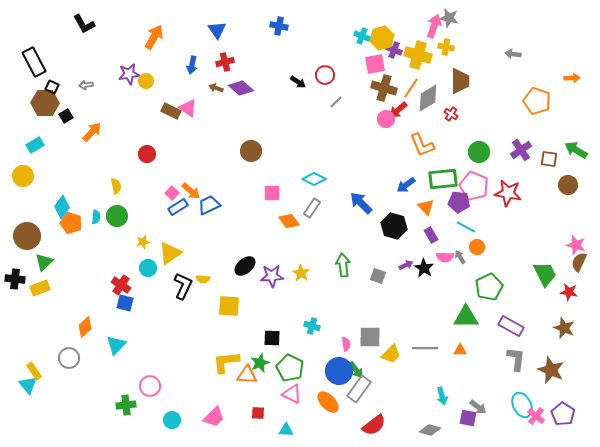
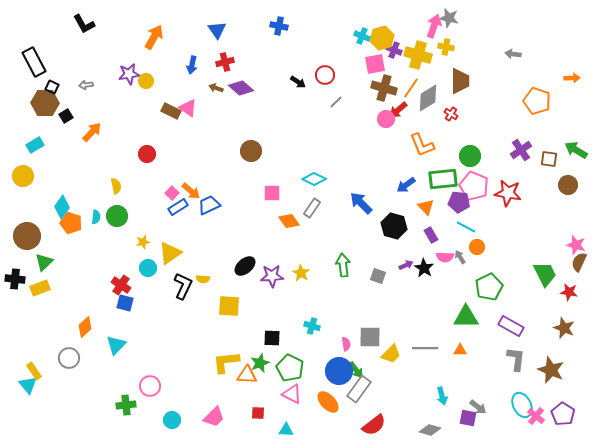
green circle at (479, 152): moved 9 px left, 4 px down
